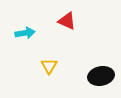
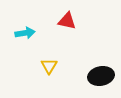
red triangle: rotated 12 degrees counterclockwise
